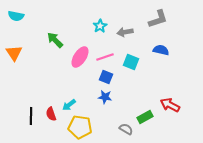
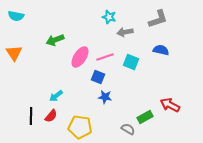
cyan star: moved 9 px right, 9 px up; rotated 24 degrees counterclockwise
green arrow: rotated 66 degrees counterclockwise
blue square: moved 8 px left
cyan arrow: moved 13 px left, 9 px up
red semicircle: moved 2 px down; rotated 120 degrees counterclockwise
gray semicircle: moved 2 px right
